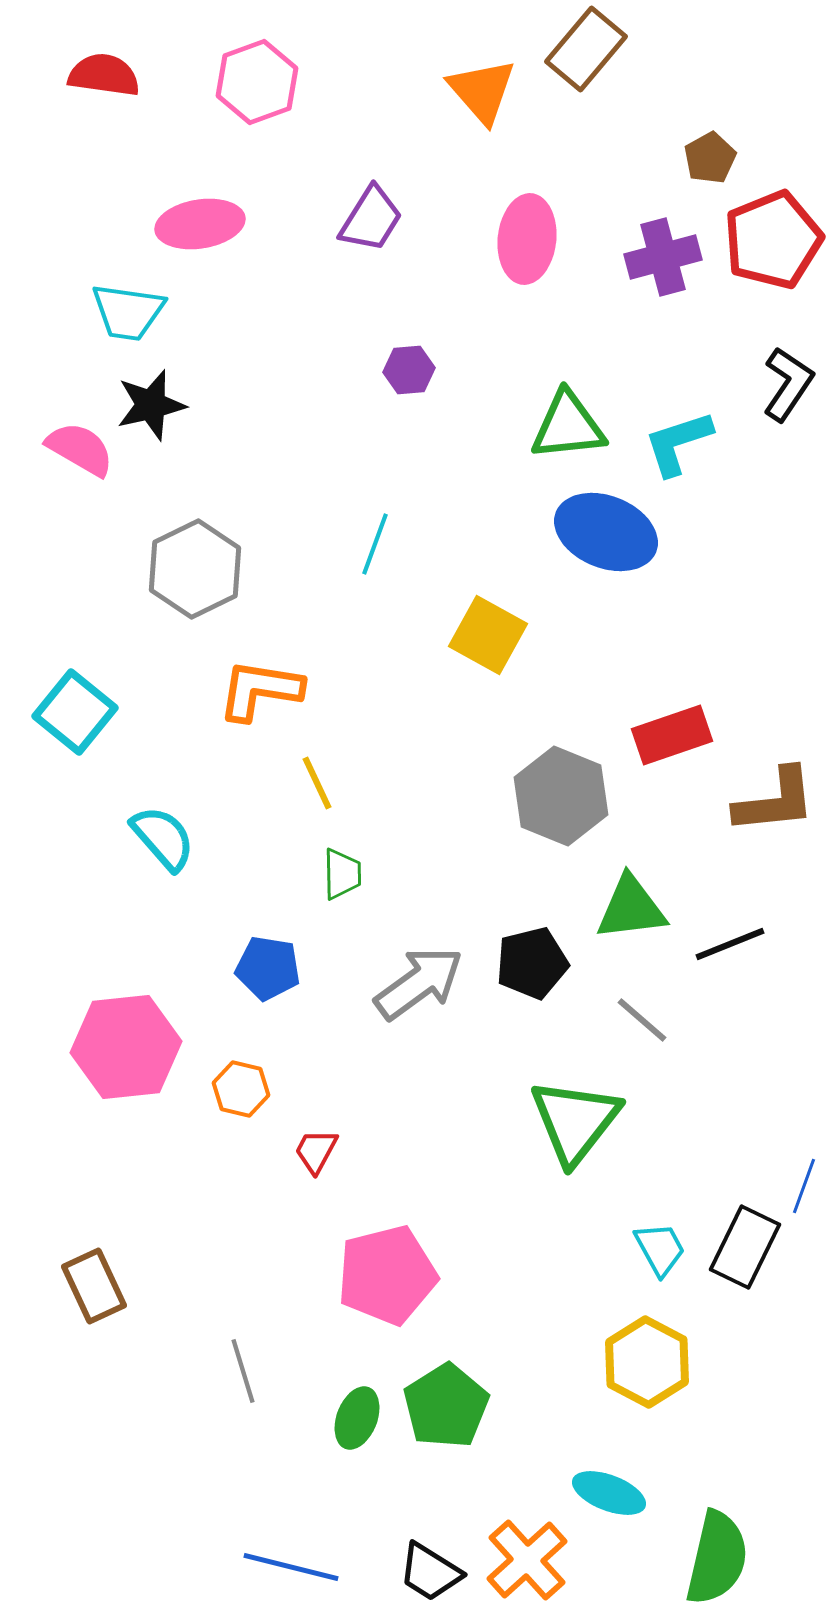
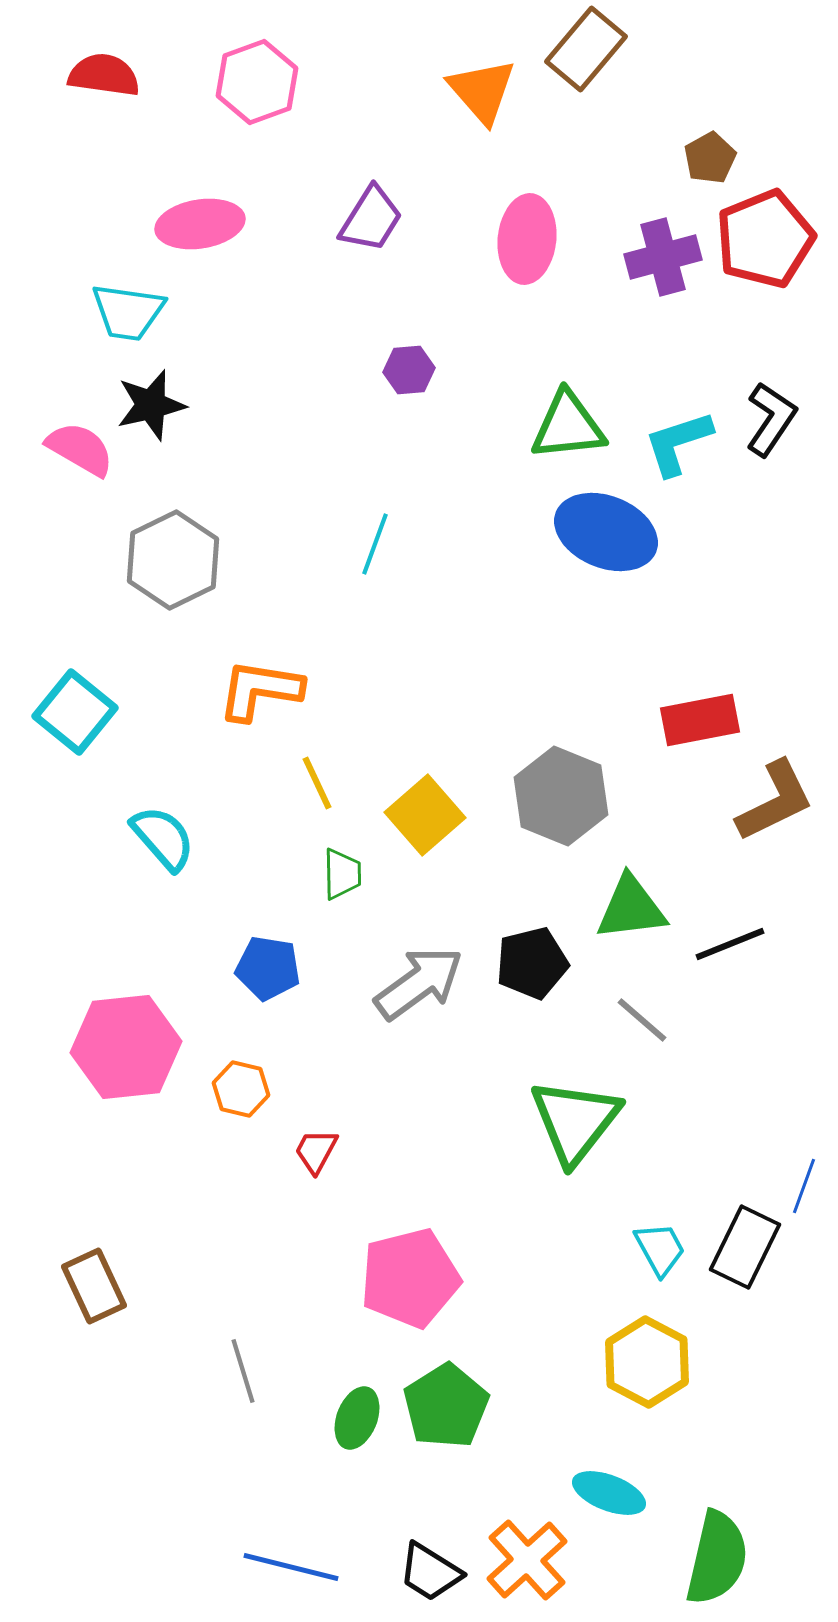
red pentagon at (773, 240): moved 8 px left, 1 px up
black L-shape at (788, 384): moved 17 px left, 35 px down
gray hexagon at (195, 569): moved 22 px left, 9 px up
yellow square at (488, 635): moved 63 px left, 180 px down; rotated 20 degrees clockwise
red rectangle at (672, 735): moved 28 px right, 15 px up; rotated 8 degrees clockwise
brown L-shape at (775, 801): rotated 20 degrees counterclockwise
pink pentagon at (387, 1275): moved 23 px right, 3 px down
